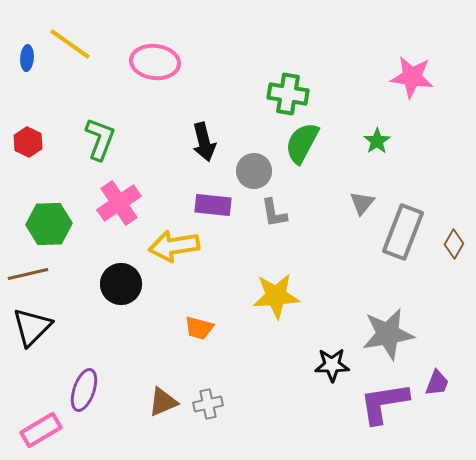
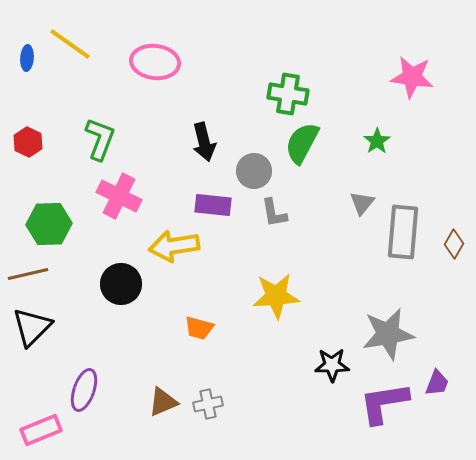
pink cross: moved 7 px up; rotated 30 degrees counterclockwise
gray rectangle: rotated 16 degrees counterclockwise
pink rectangle: rotated 9 degrees clockwise
